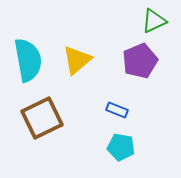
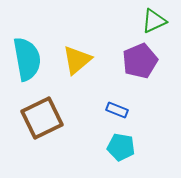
cyan semicircle: moved 1 px left, 1 px up
